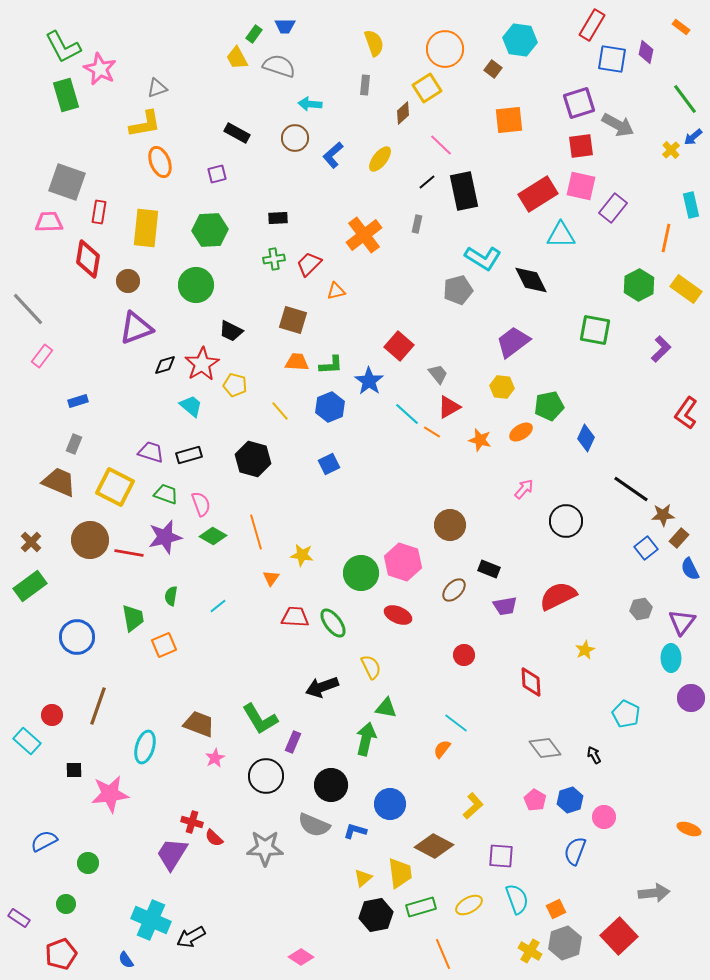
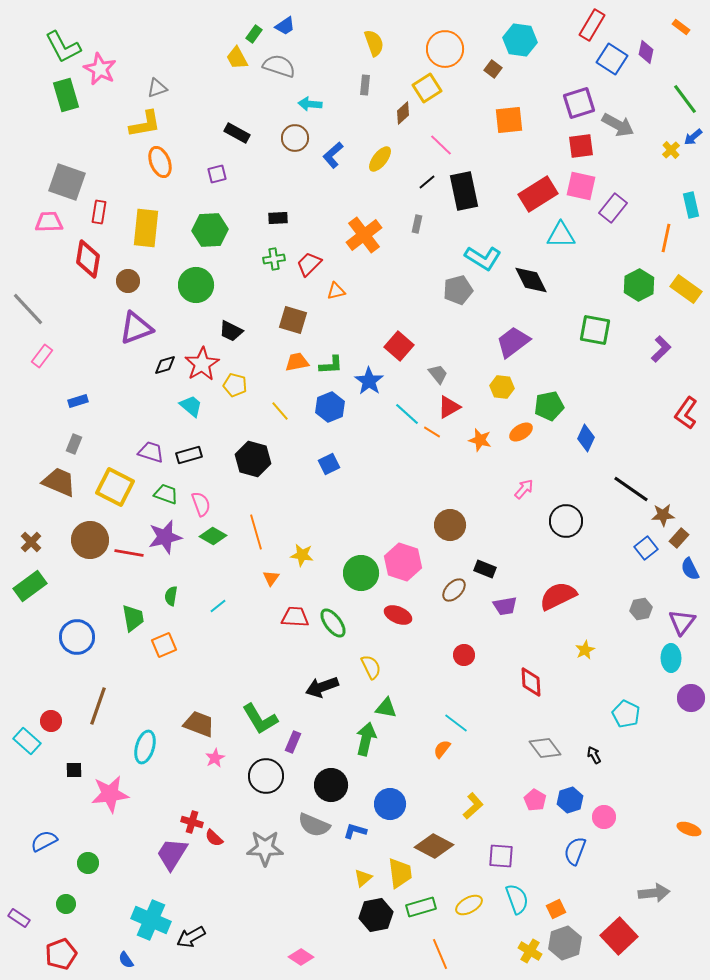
blue trapezoid at (285, 26): rotated 35 degrees counterclockwise
blue square at (612, 59): rotated 24 degrees clockwise
orange trapezoid at (297, 362): rotated 15 degrees counterclockwise
black rectangle at (489, 569): moved 4 px left
red circle at (52, 715): moved 1 px left, 6 px down
orange line at (443, 954): moved 3 px left
